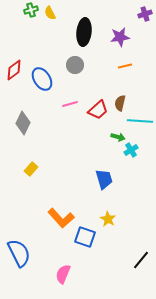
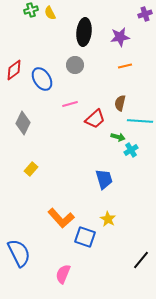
red trapezoid: moved 3 px left, 9 px down
